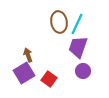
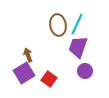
brown ellipse: moved 1 px left, 3 px down
purple circle: moved 2 px right
